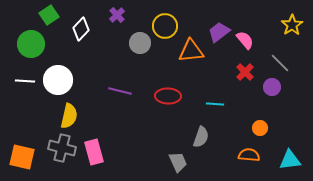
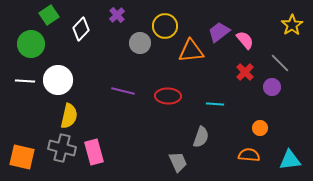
purple line: moved 3 px right
